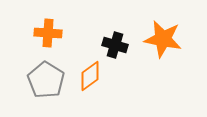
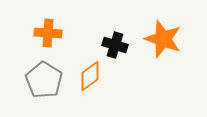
orange star: rotated 9 degrees clockwise
gray pentagon: moved 2 px left
